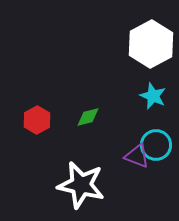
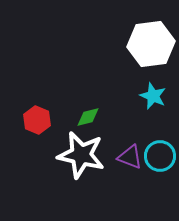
white hexagon: rotated 21 degrees clockwise
red hexagon: rotated 8 degrees counterclockwise
cyan circle: moved 4 px right, 11 px down
purple triangle: moved 7 px left, 1 px down
white star: moved 30 px up
